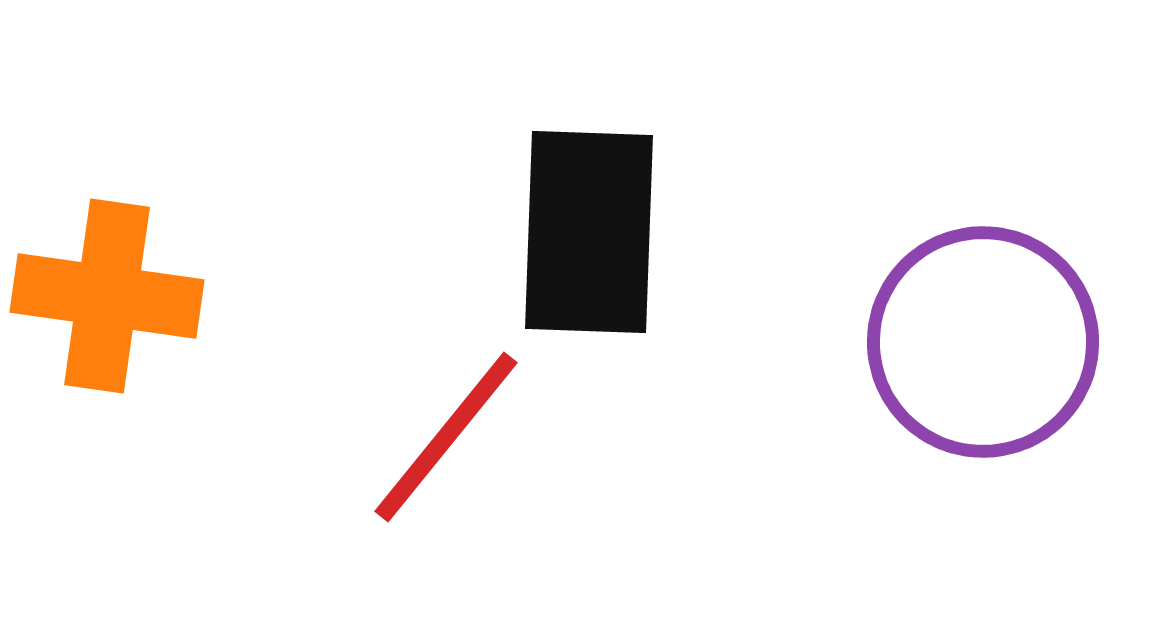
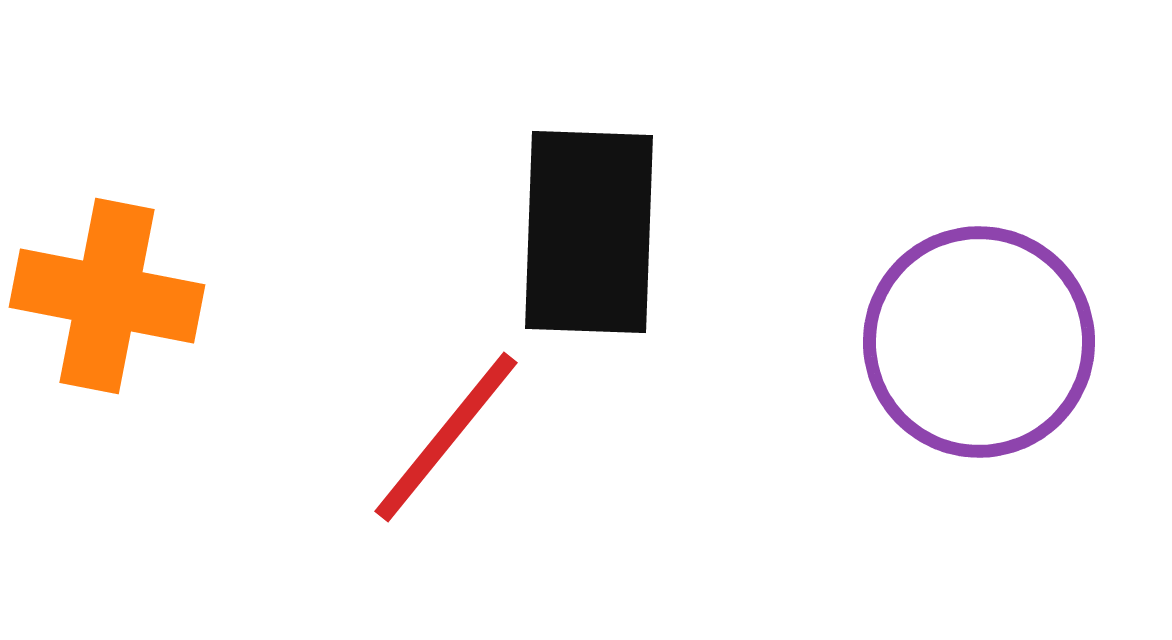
orange cross: rotated 3 degrees clockwise
purple circle: moved 4 px left
